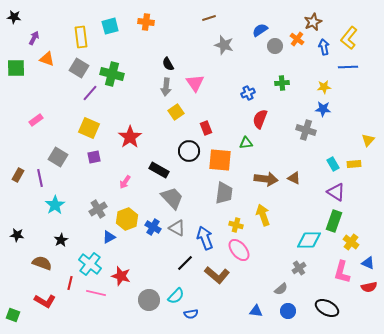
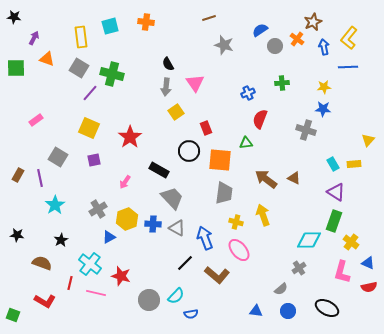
purple square at (94, 157): moved 3 px down
brown arrow at (266, 179): rotated 150 degrees counterclockwise
yellow cross at (236, 225): moved 3 px up
blue cross at (153, 227): moved 3 px up; rotated 28 degrees counterclockwise
